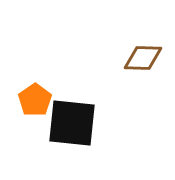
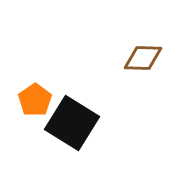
black square: rotated 26 degrees clockwise
